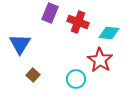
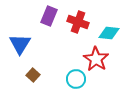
purple rectangle: moved 1 px left, 3 px down
red star: moved 4 px left, 1 px up
